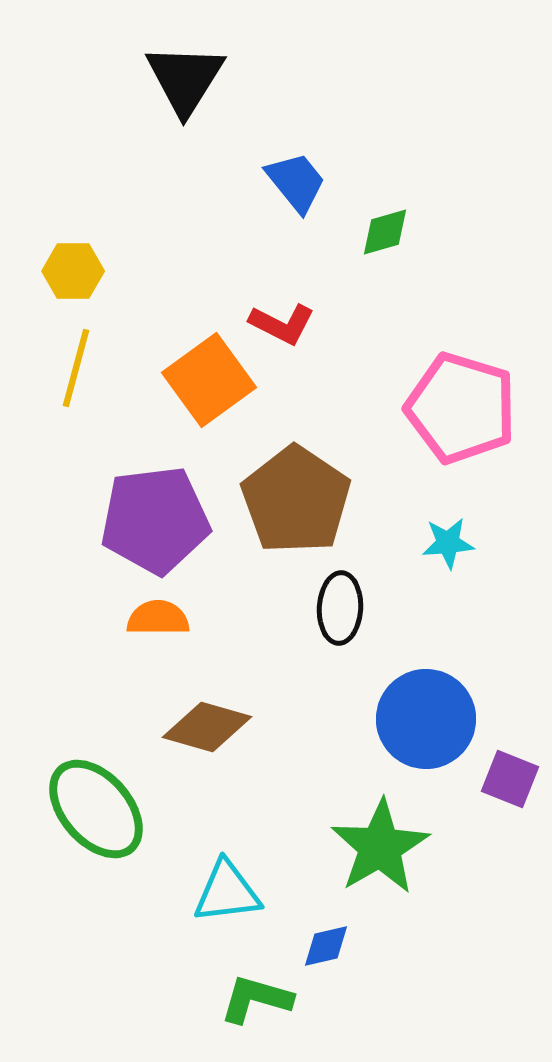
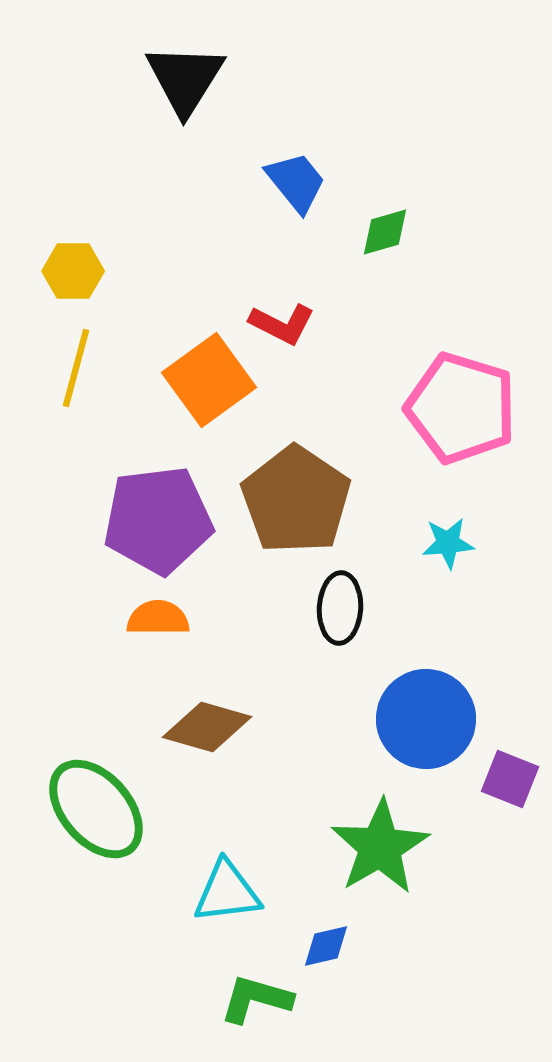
purple pentagon: moved 3 px right
